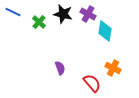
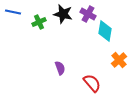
blue line: rotated 14 degrees counterclockwise
green cross: rotated 24 degrees clockwise
orange cross: moved 6 px right, 8 px up; rotated 21 degrees clockwise
